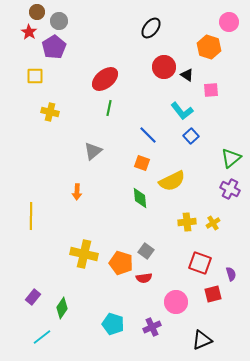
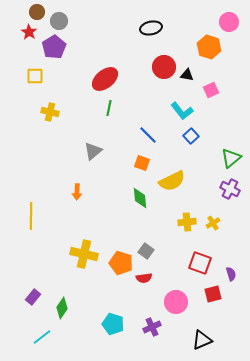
black ellipse at (151, 28): rotated 40 degrees clockwise
black triangle at (187, 75): rotated 24 degrees counterclockwise
pink square at (211, 90): rotated 21 degrees counterclockwise
